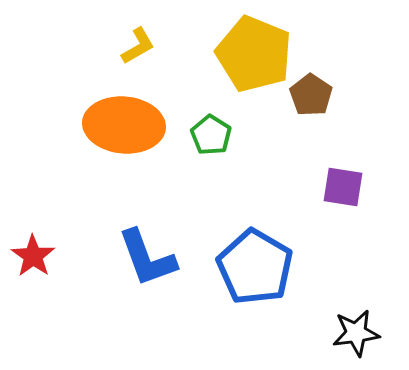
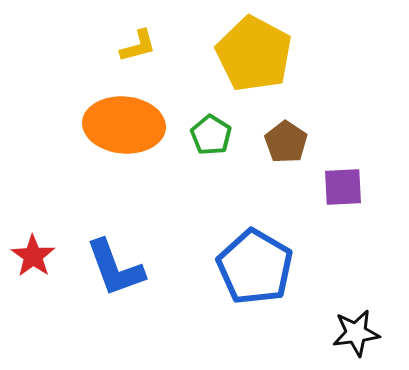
yellow L-shape: rotated 15 degrees clockwise
yellow pentagon: rotated 6 degrees clockwise
brown pentagon: moved 25 px left, 47 px down
purple square: rotated 12 degrees counterclockwise
blue L-shape: moved 32 px left, 10 px down
